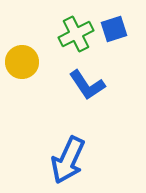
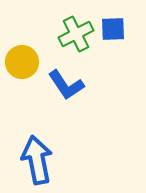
blue square: moved 1 px left; rotated 16 degrees clockwise
blue L-shape: moved 21 px left
blue arrow: moved 31 px left; rotated 144 degrees clockwise
